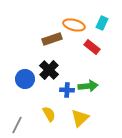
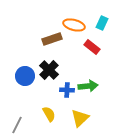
blue circle: moved 3 px up
